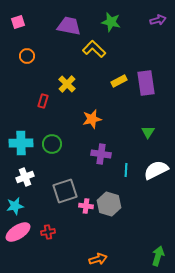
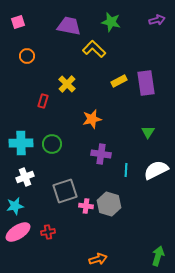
purple arrow: moved 1 px left
